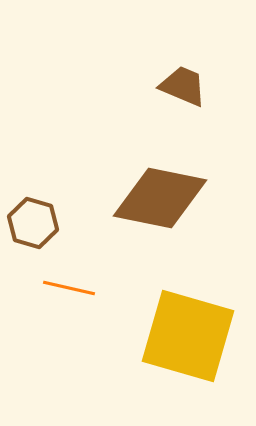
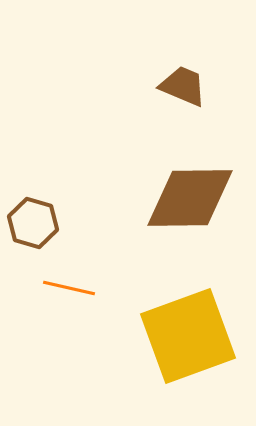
brown diamond: moved 30 px right; rotated 12 degrees counterclockwise
yellow square: rotated 36 degrees counterclockwise
